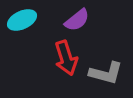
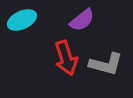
purple semicircle: moved 5 px right
gray L-shape: moved 9 px up
